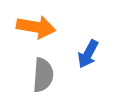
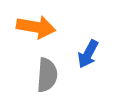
gray semicircle: moved 4 px right
